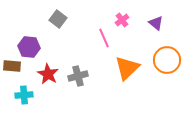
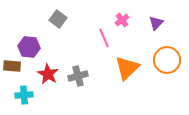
purple triangle: rotated 35 degrees clockwise
